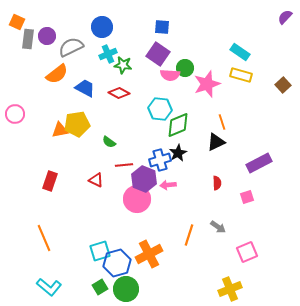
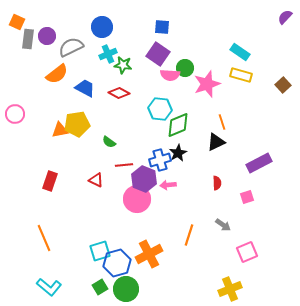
gray arrow at (218, 227): moved 5 px right, 2 px up
